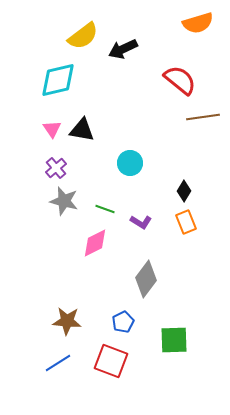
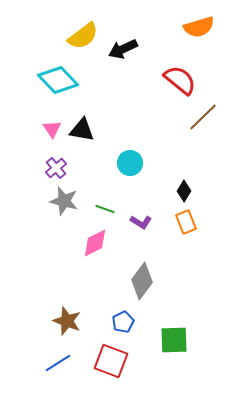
orange semicircle: moved 1 px right, 4 px down
cyan diamond: rotated 60 degrees clockwise
brown line: rotated 36 degrees counterclockwise
gray diamond: moved 4 px left, 2 px down
brown star: rotated 16 degrees clockwise
